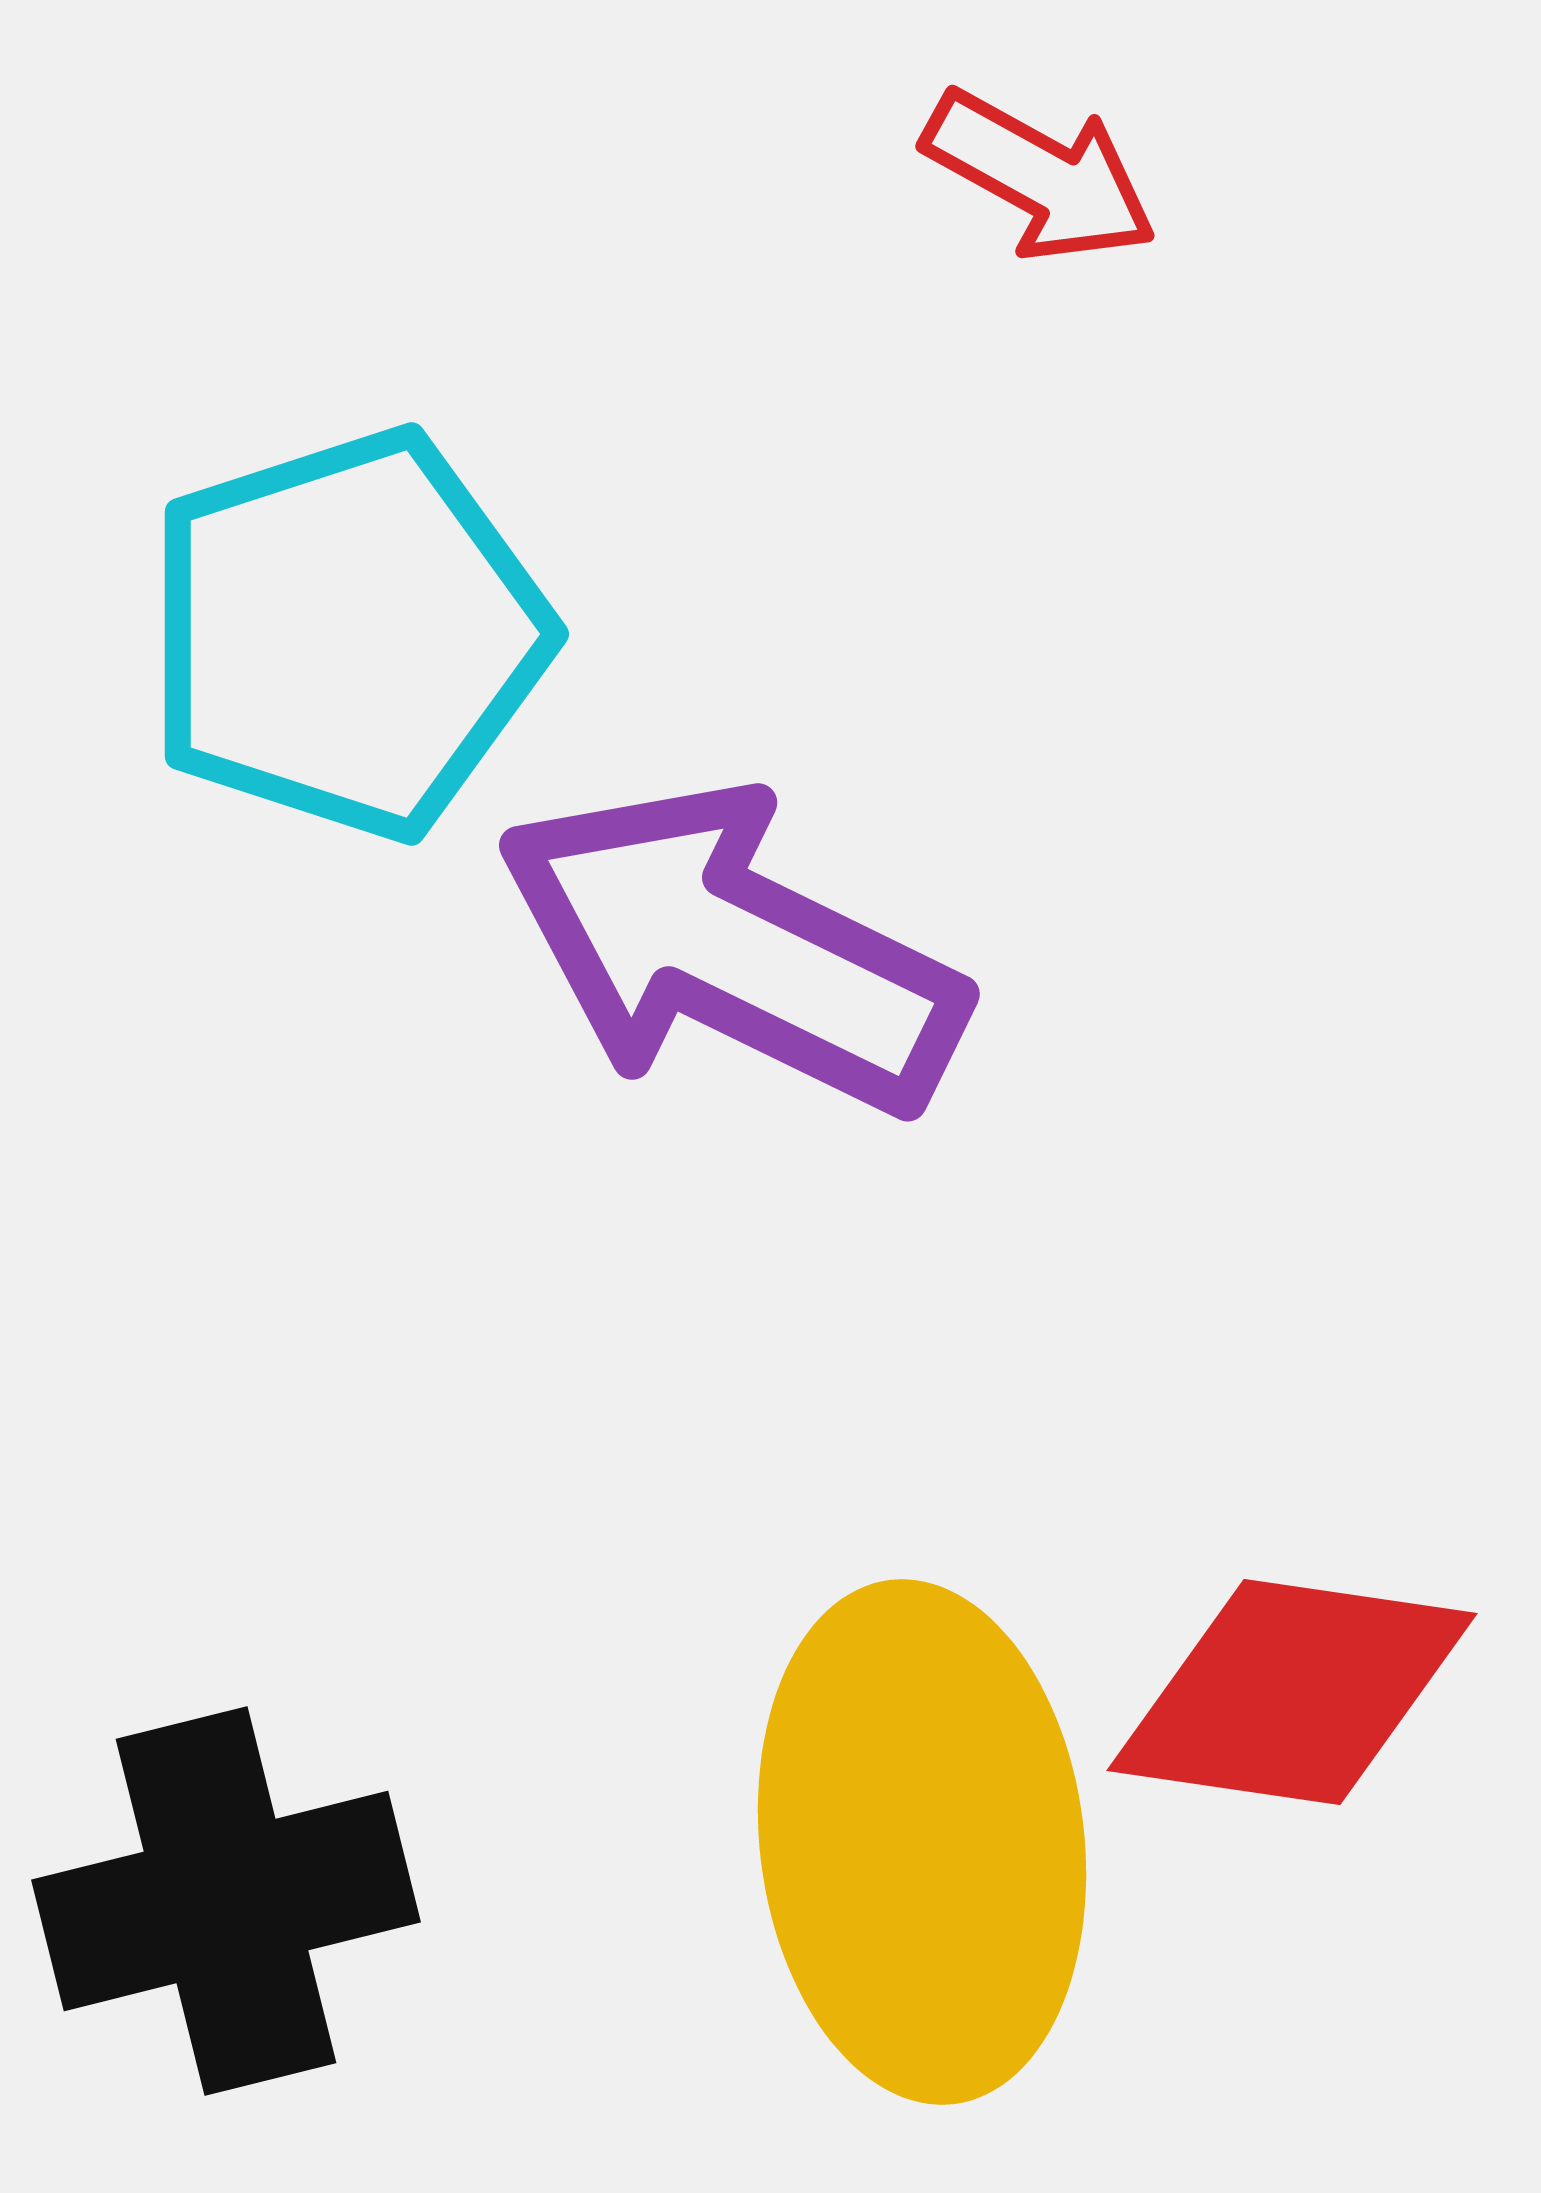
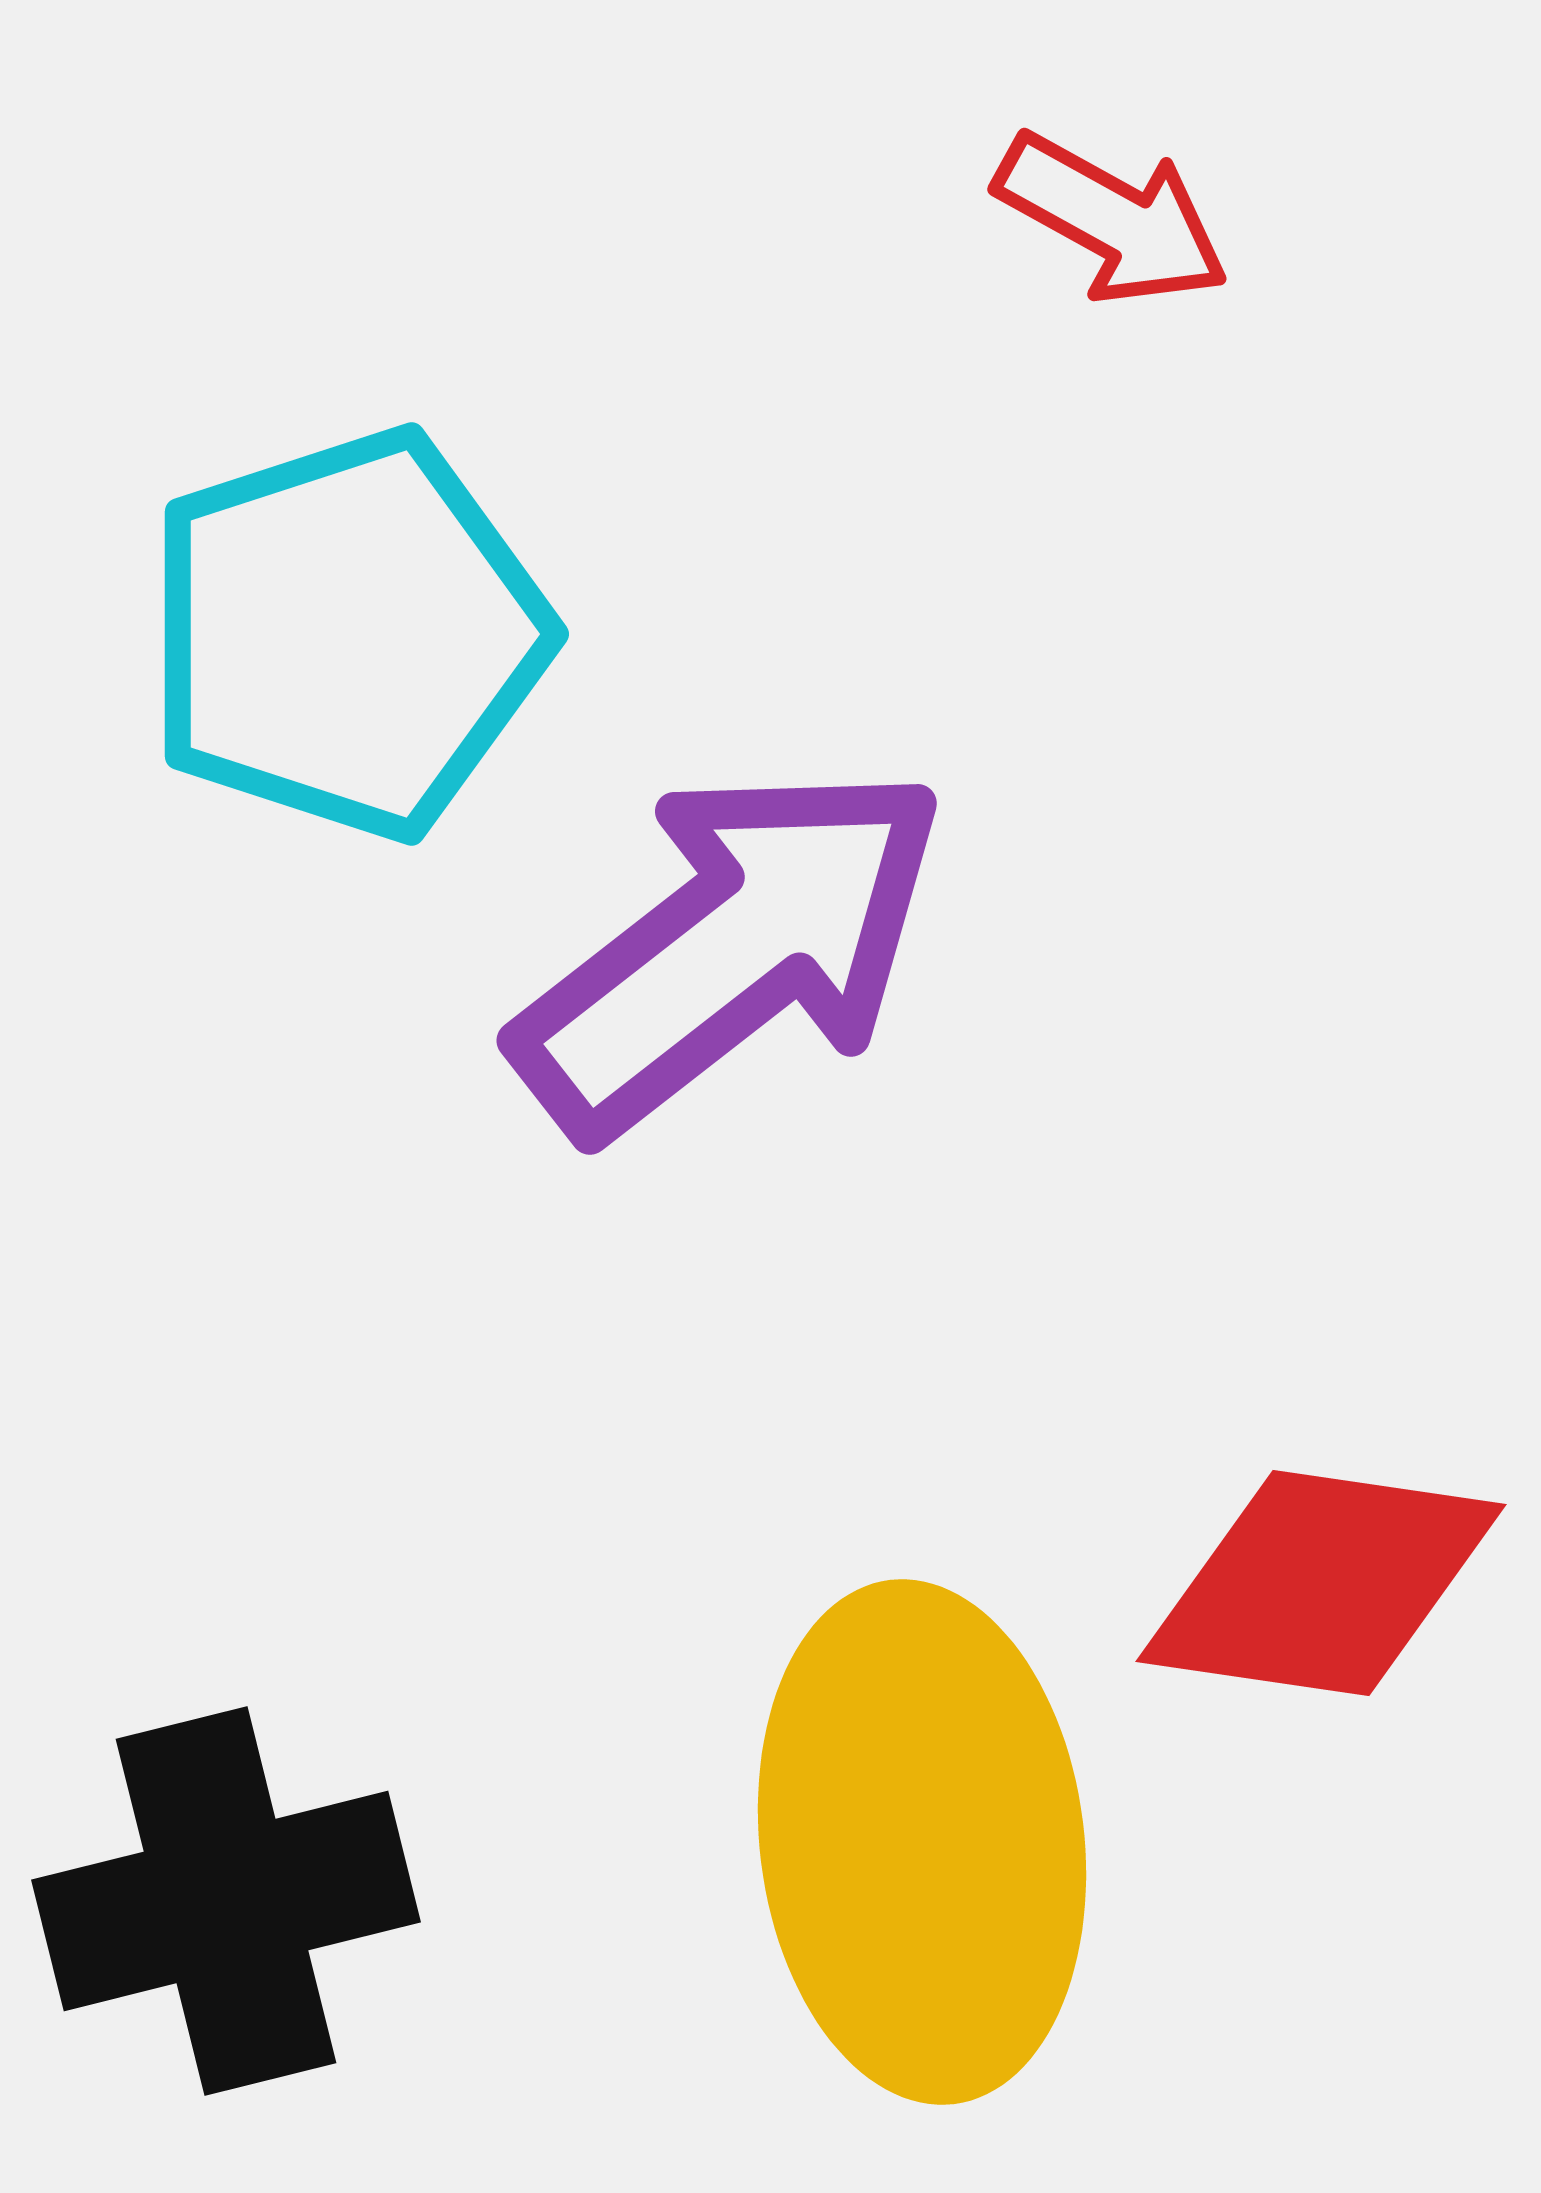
red arrow: moved 72 px right, 43 px down
purple arrow: rotated 116 degrees clockwise
red diamond: moved 29 px right, 109 px up
